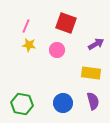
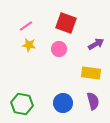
pink line: rotated 32 degrees clockwise
pink circle: moved 2 px right, 1 px up
